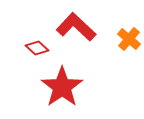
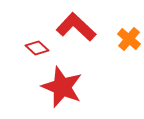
red star: rotated 15 degrees counterclockwise
